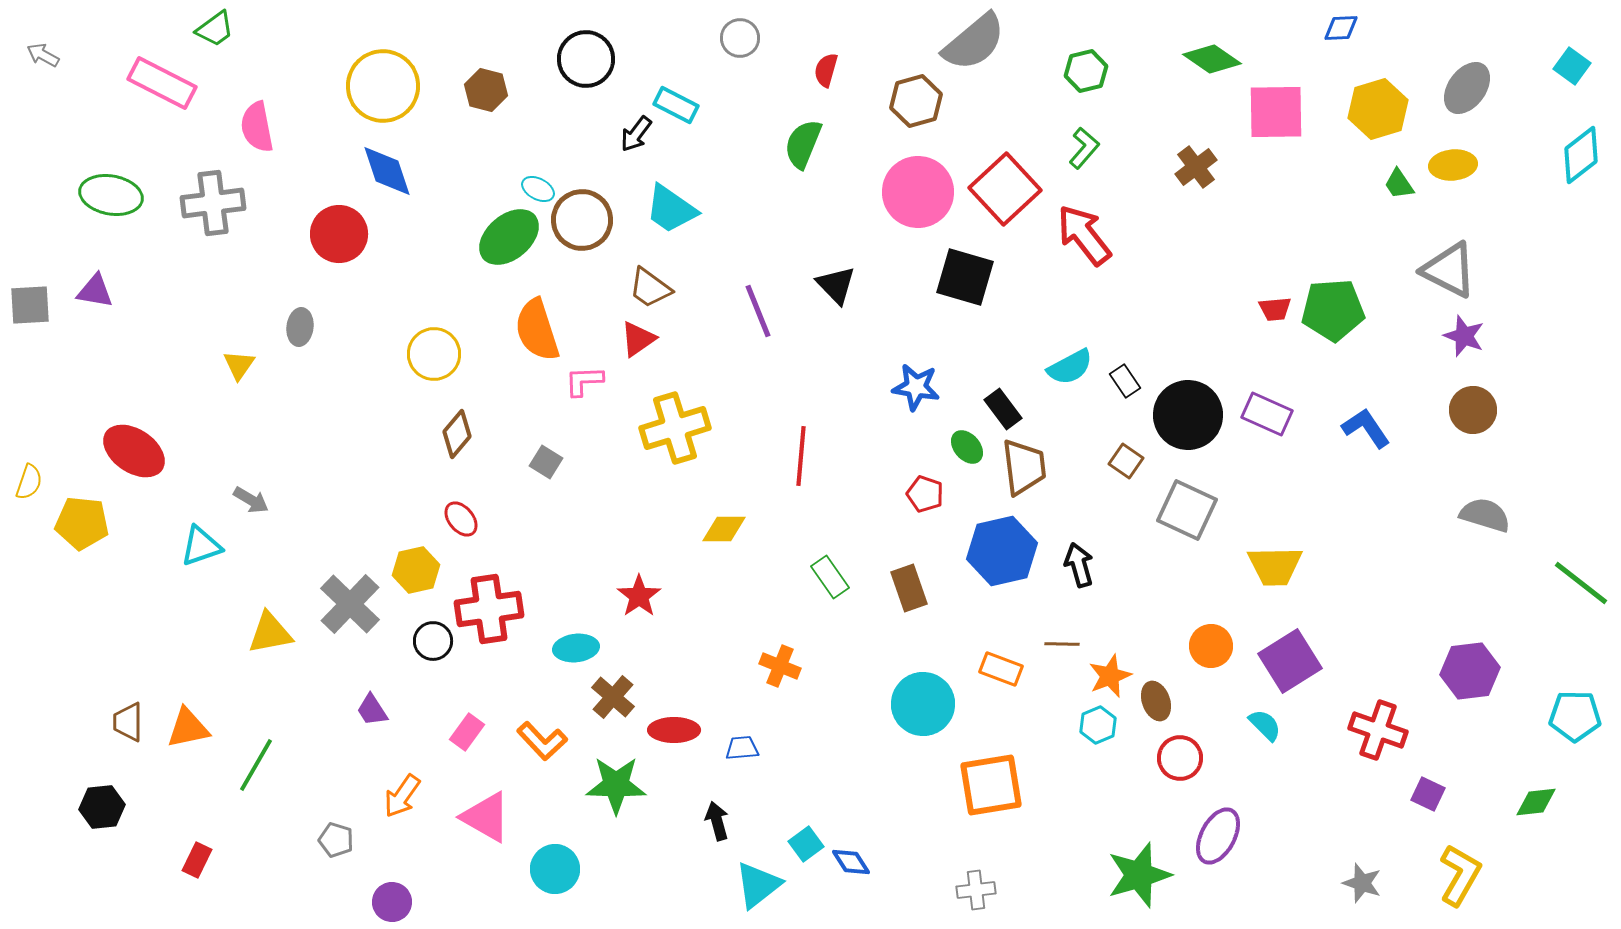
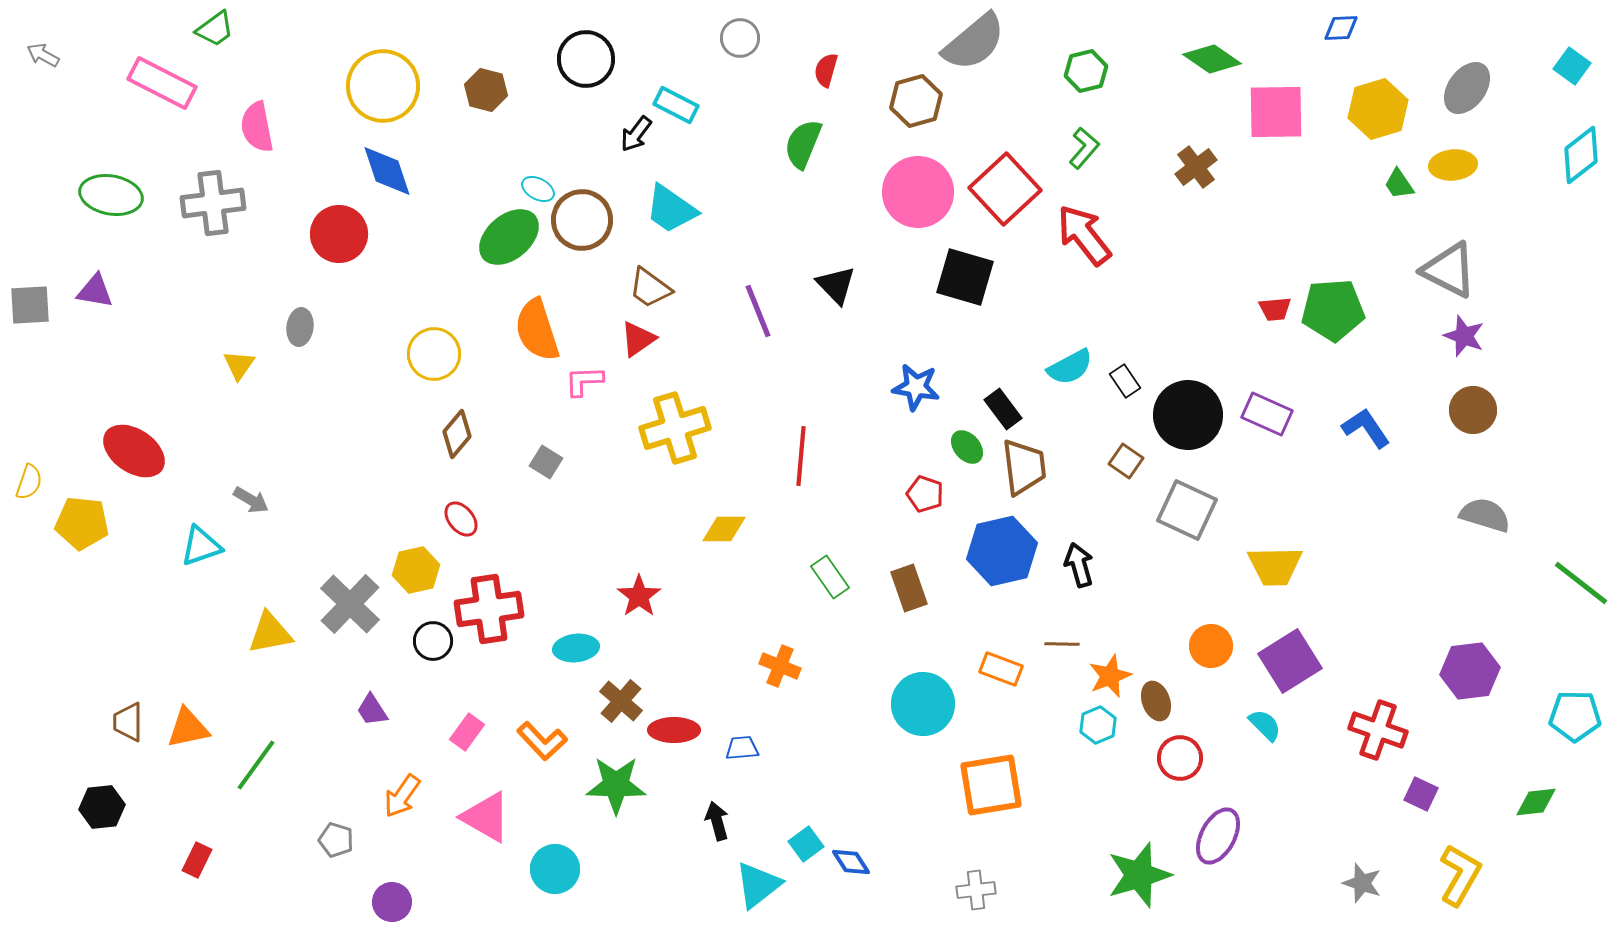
brown cross at (613, 697): moved 8 px right, 4 px down
green line at (256, 765): rotated 6 degrees clockwise
purple square at (1428, 794): moved 7 px left
